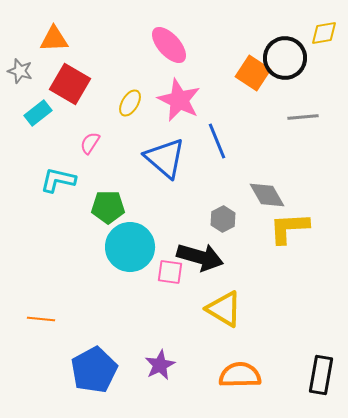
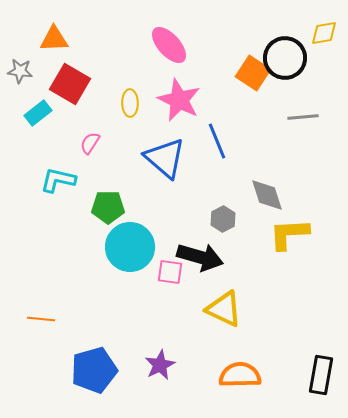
gray star: rotated 10 degrees counterclockwise
yellow ellipse: rotated 32 degrees counterclockwise
gray diamond: rotated 12 degrees clockwise
yellow L-shape: moved 6 px down
yellow triangle: rotated 6 degrees counterclockwise
blue pentagon: rotated 12 degrees clockwise
